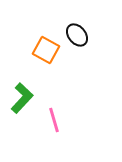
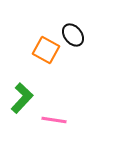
black ellipse: moved 4 px left
pink line: rotated 65 degrees counterclockwise
